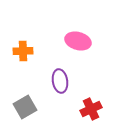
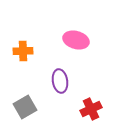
pink ellipse: moved 2 px left, 1 px up
